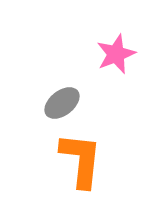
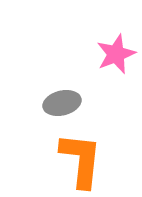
gray ellipse: rotated 24 degrees clockwise
